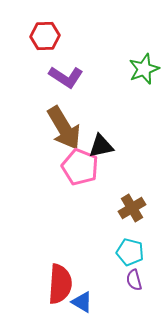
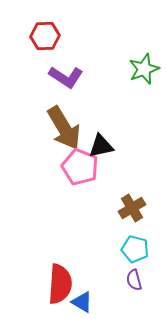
cyan pentagon: moved 5 px right, 3 px up
